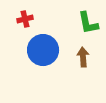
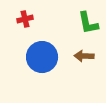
blue circle: moved 1 px left, 7 px down
brown arrow: moved 1 px right, 1 px up; rotated 84 degrees counterclockwise
